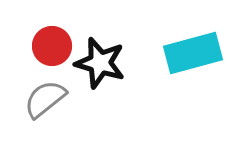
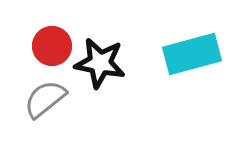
cyan rectangle: moved 1 px left, 1 px down
black star: rotated 6 degrees counterclockwise
